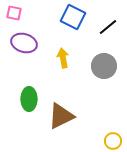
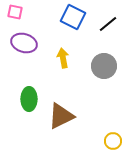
pink square: moved 1 px right, 1 px up
black line: moved 3 px up
